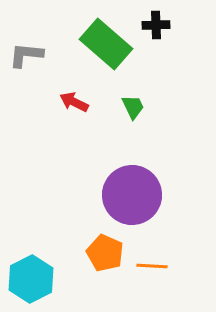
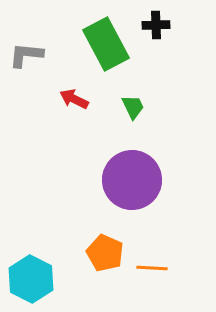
green rectangle: rotated 21 degrees clockwise
red arrow: moved 3 px up
purple circle: moved 15 px up
orange line: moved 2 px down
cyan hexagon: rotated 6 degrees counterclockwise
